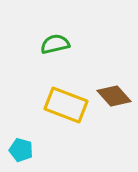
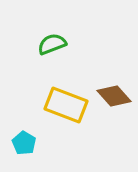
green semicircle: moved 3 px left; rotated 8 degrees counterclockwise
cyan pentagon: moved 3 px right, 7 px up; rotated 15 degrees clockwise
